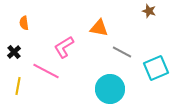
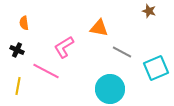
black cross: moved 3 px right, 2 px up; rotated 24 degrees counterclockwise
